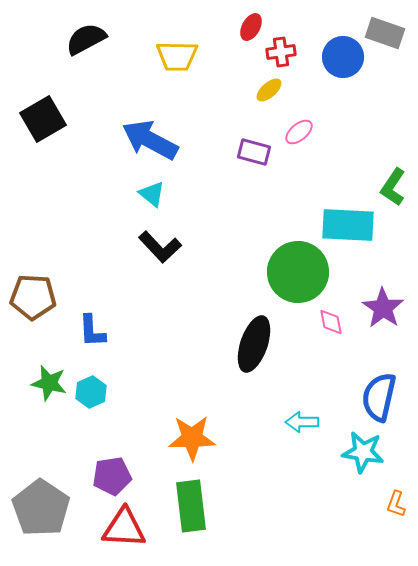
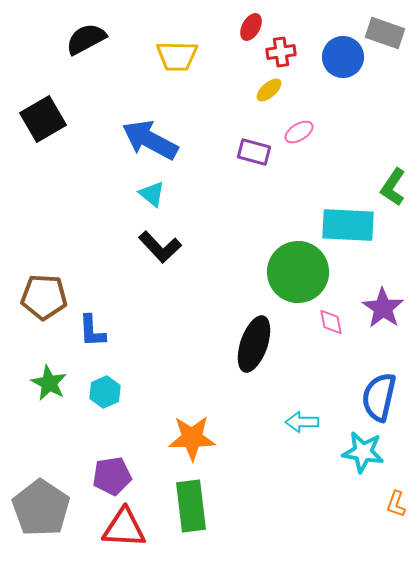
pink ellipse: rotated 8 degrees clockwise
brown pentagon: moved 11 px right
green star: rotated 15 degrees clockwise
cyan hexagon: moved 14 px right
